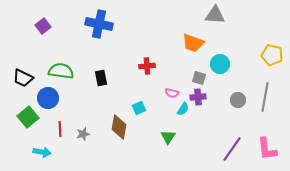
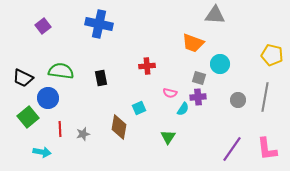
pink semicircle: moved 2 px left
